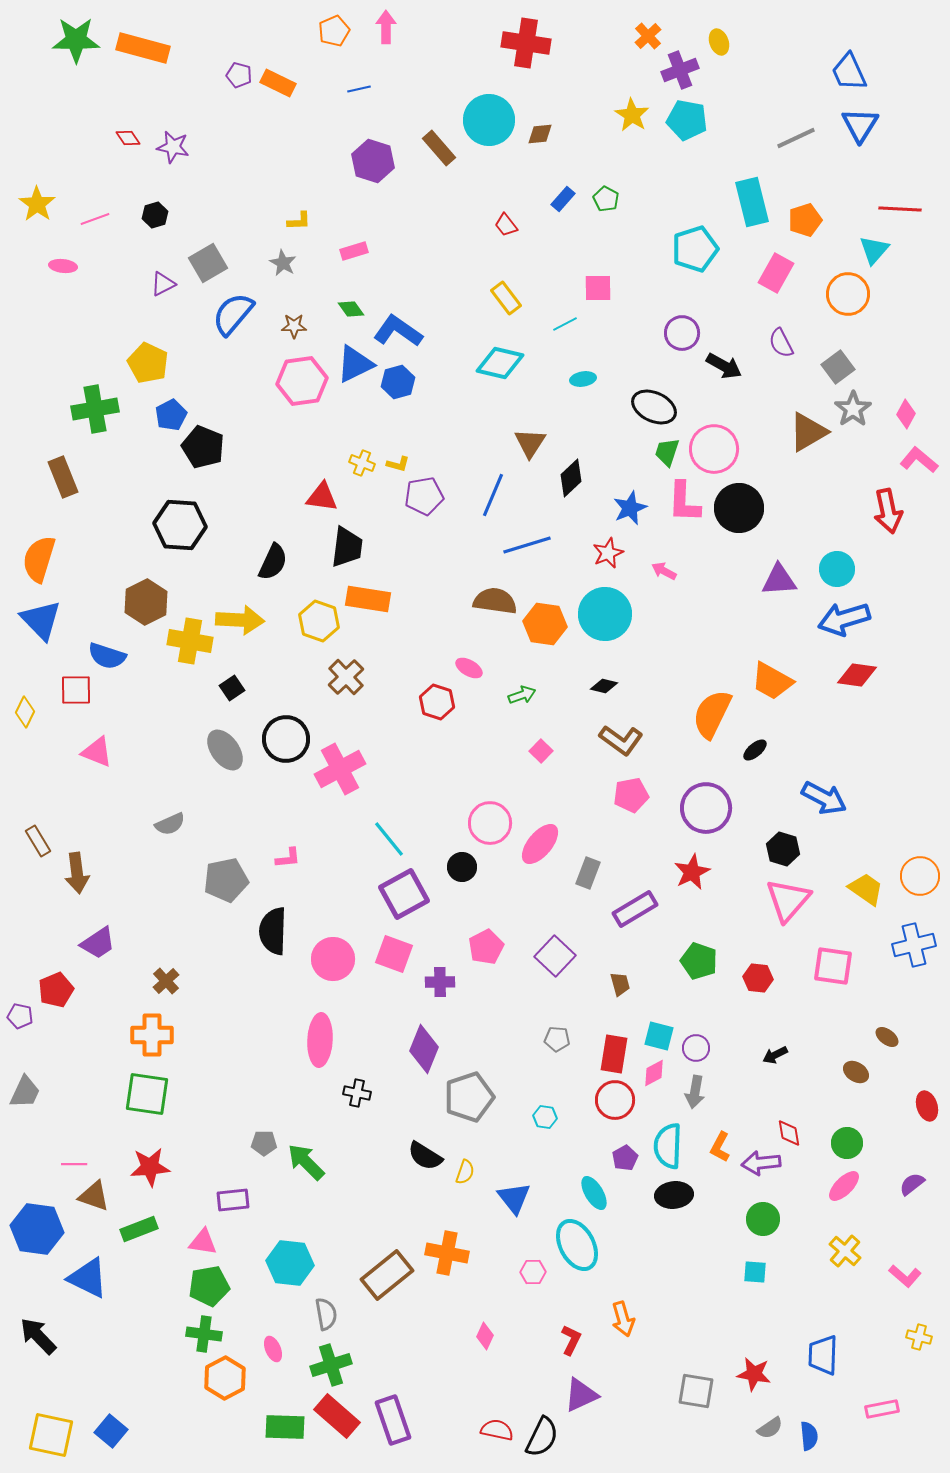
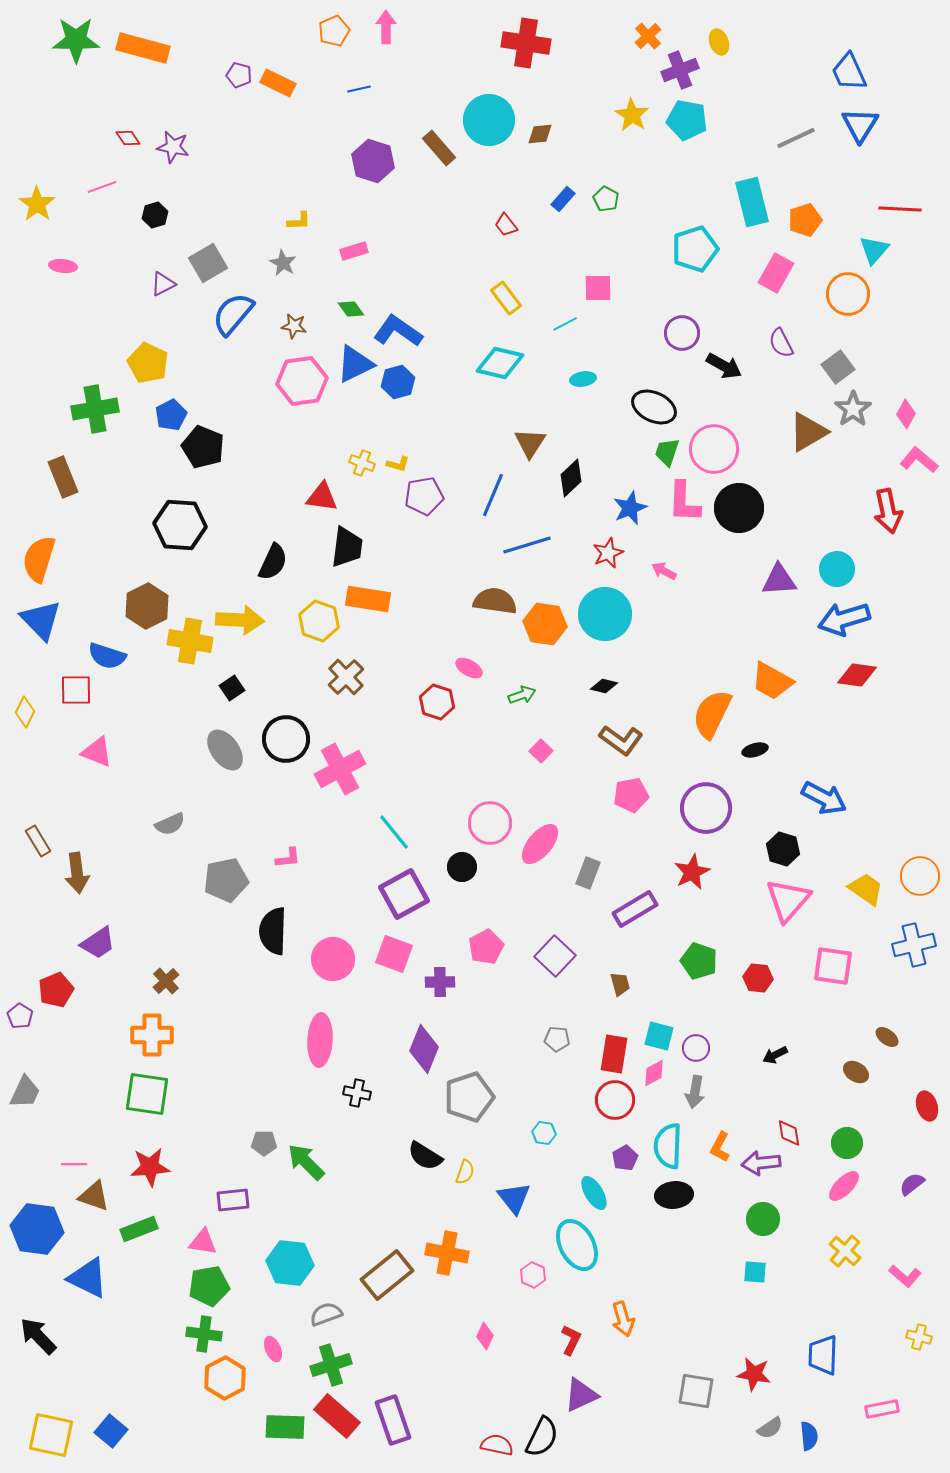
pink line at (95, 219): moved 7 px right, 32 px up
brown star at (294, 326): rotated 10 degrees clockwise
brown hexagon at (146, 602): moved 1 px right, 4 px down
black ellipse at (755, 750): rotated 25 degrees clockwise
cyan line at (389, 839): moved 5 px right, 7 px up
purple pentagon at (20, 1016): rotated 20 degrees clockwise
cyan hexagon at (545, 1117): moved 1 px left, 16 px down
pink hexagon at (533, 1272): moved 3 px down; rotated 25 degrees clockwise
gray semicircle at (326, 1314): rotated 100 degrees counterclockwise
red semicircle at (497, 1430): moved 15 px down
